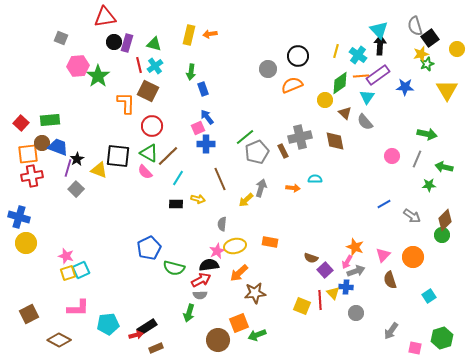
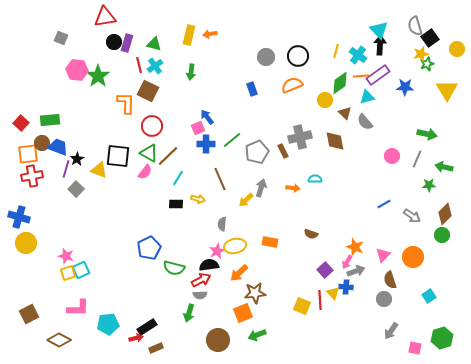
pink hexagon at (78, 66): moved 1 px left, 4 px down; rotated 10 degrees clockwise
gray circle at (268, 69): moved 2 px left, 12 px up
blue rectangle at (203, 89): moved 49 px right
cyan triangle at (367, 97): rotated 42 degrees clockwise
green line at (245, 137): moved 13 px left, 3 px down
purple line at (68, 168): moved 2 px left, 1 px down
pink semicircle at (145, 172): rotated 98 degrees counterclockwise
brown diamond at (445, 220): moved 6 px up
brown semicircle at (311, 258): moved 24 px up
gray circle at (356, 313): moved 28 px right, 14 px up
orange square at (239, 323): moved 4 px right, 10 px up
red arrow at (136, 335): moved 3 px down
